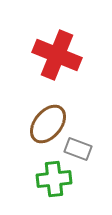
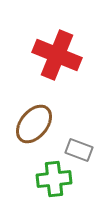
brown ellipse: moved 14 px left
gray rectangle: moved 1 px right, 1 px down
